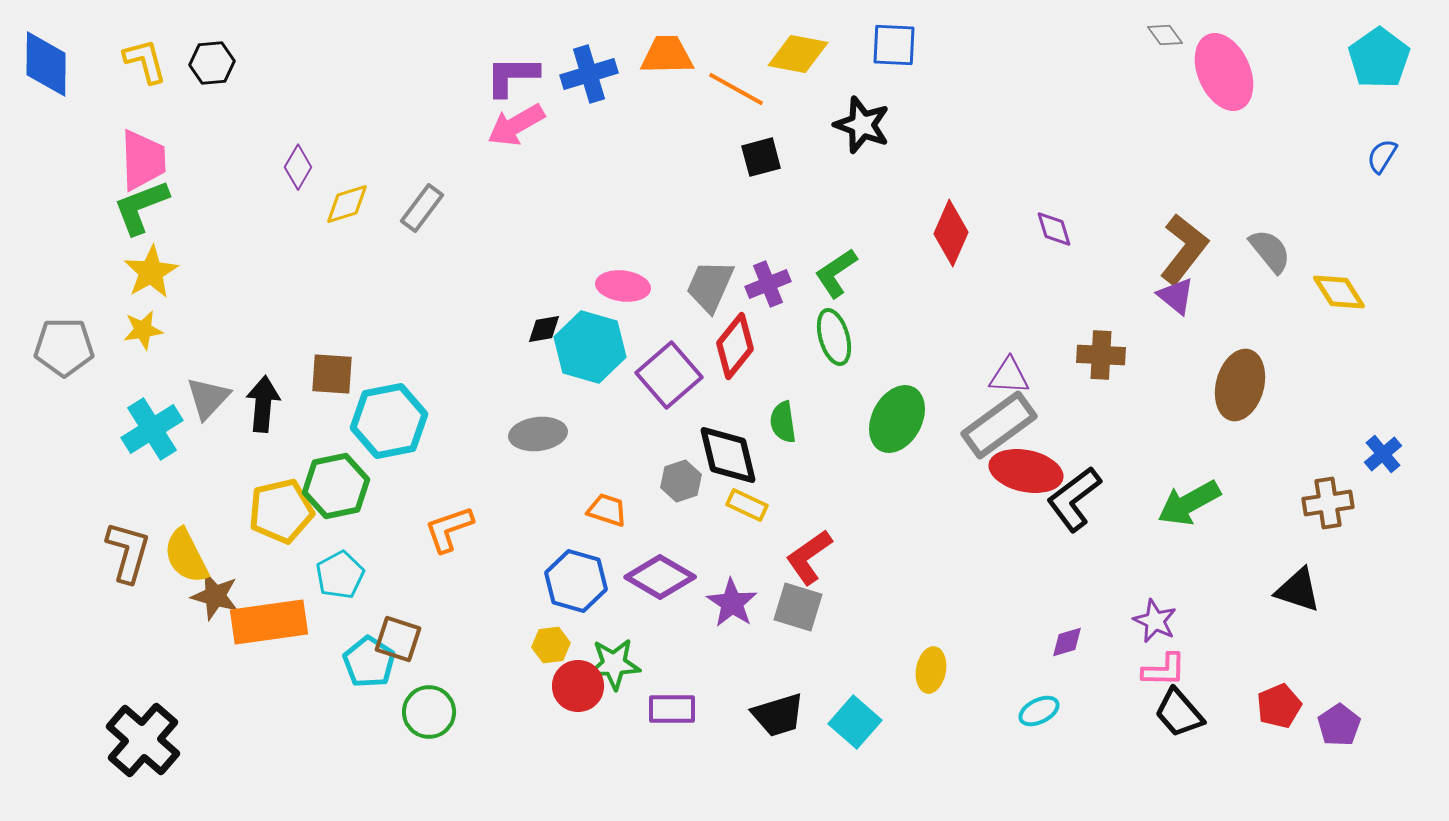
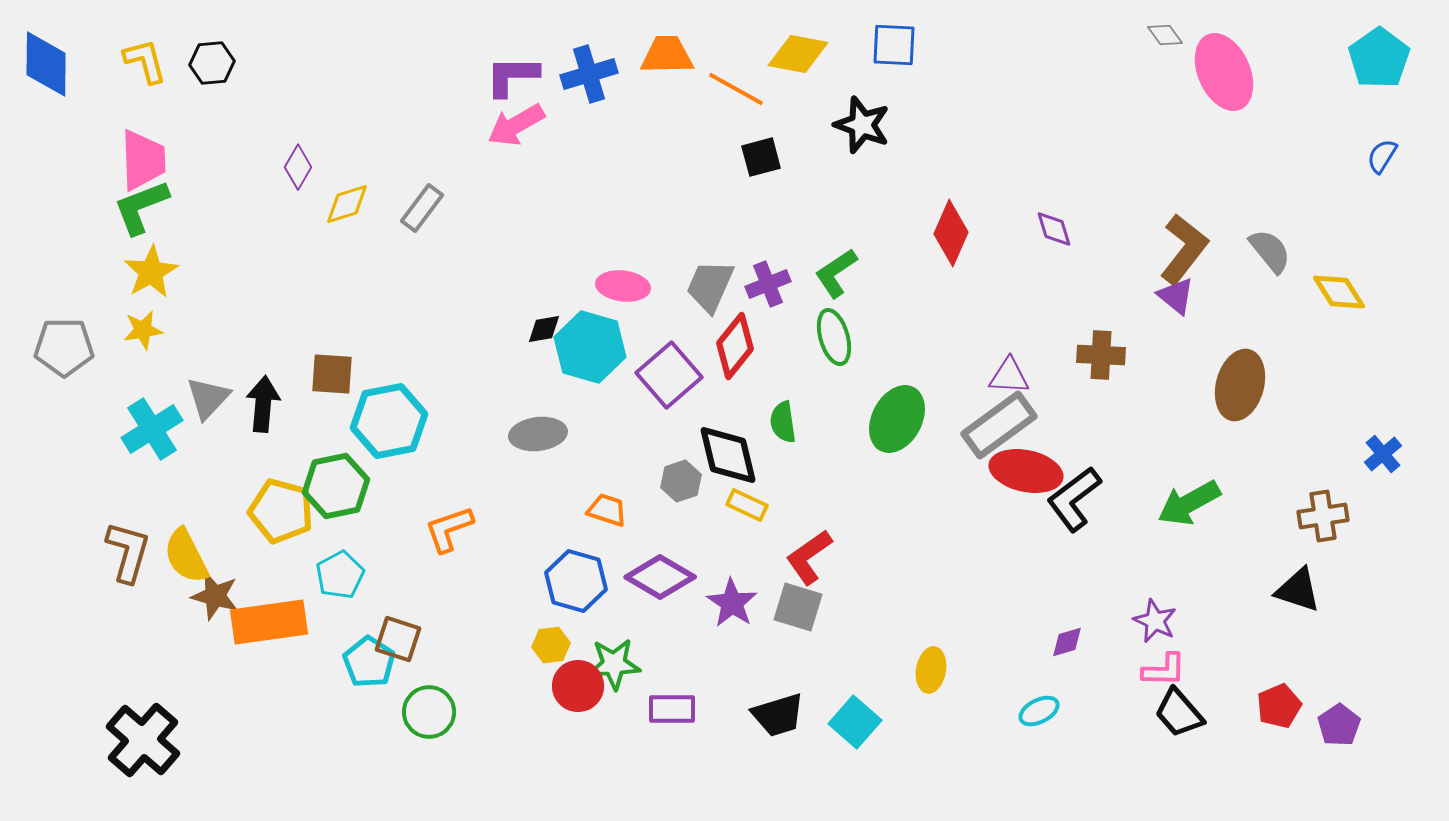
brown cross at (1328, 503): moved 5 px left, 13 px down
yellow pentagon at (281, 511): rotated 28 degrees clockwise
